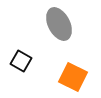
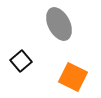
black square: rotated 20 degrees clockwise
